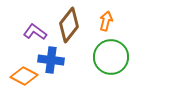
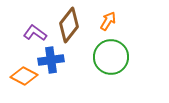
orange arrow: moved 2 px right; rotated 18 degrees clockwise
purple L-shape: moved 1 px down
blue cross: rotated 15 degrees counterclockwise
